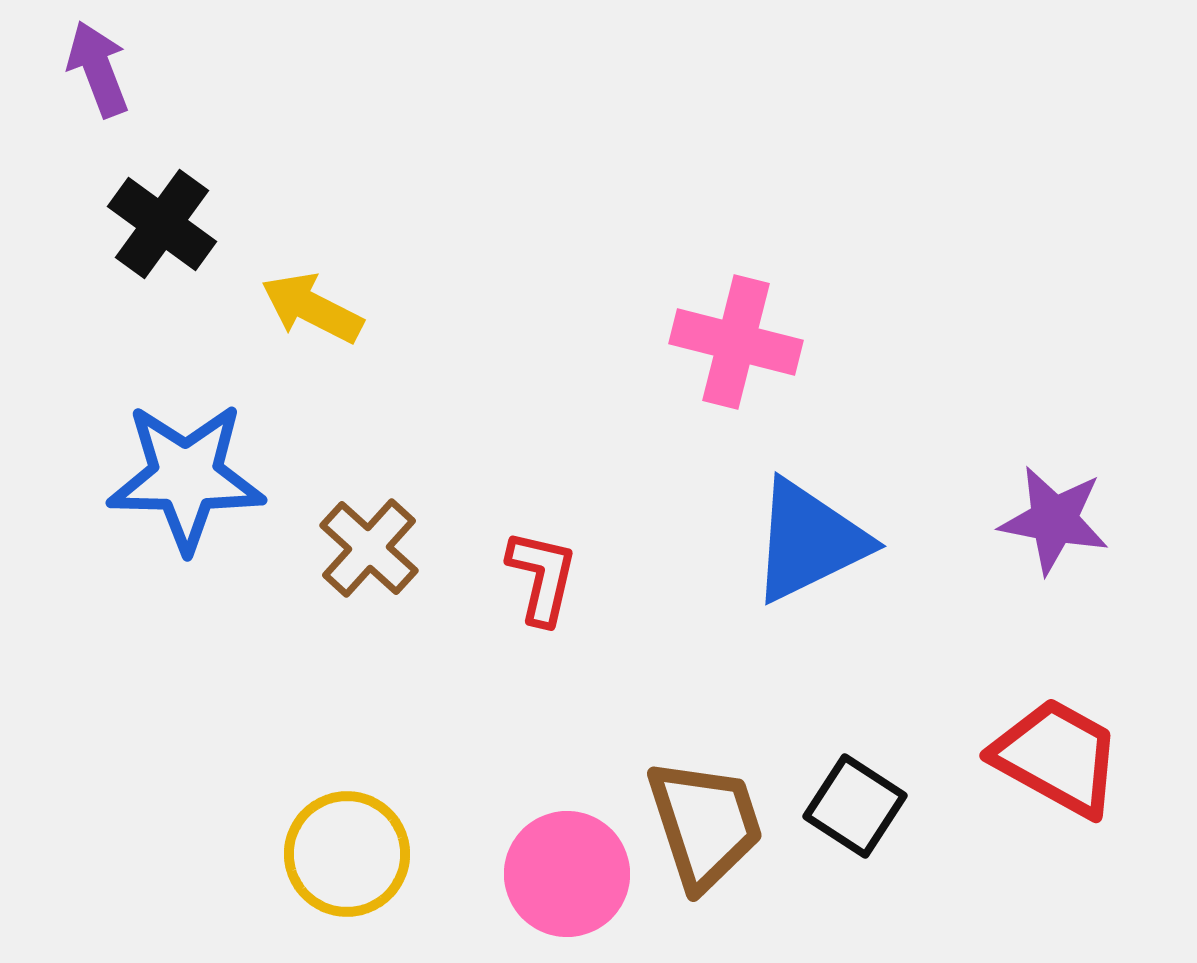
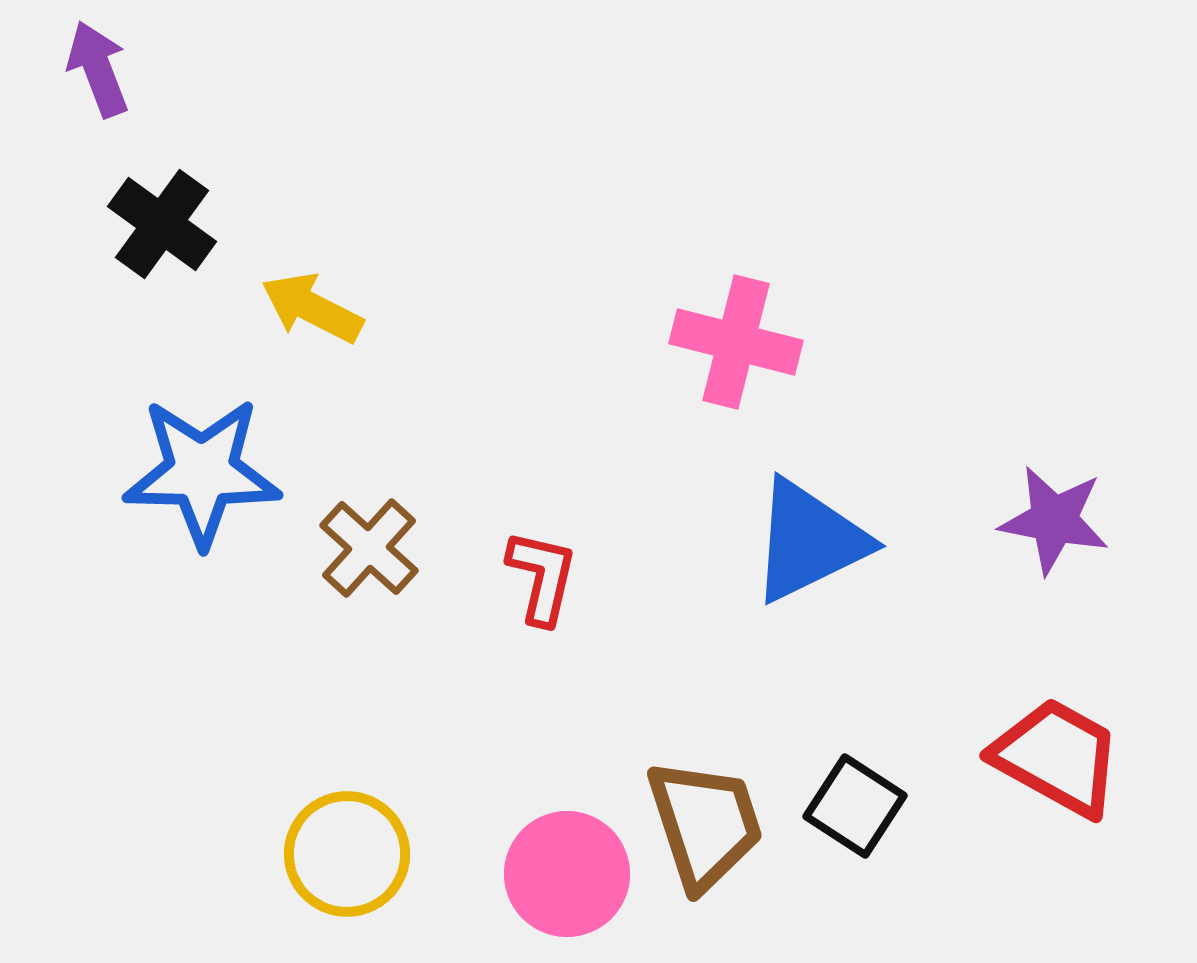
blue star: moved 16 px right, 5 px up
